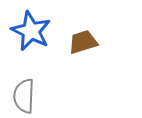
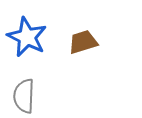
blue star: moved 4 px left, 6 px down
